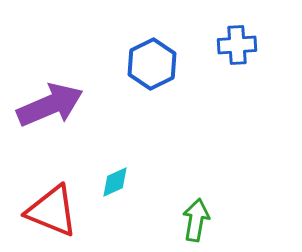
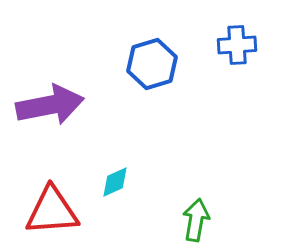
blue hexagon: rotated 9 degrees clockwise
purple arrow: rotated 12 degrees clockwise
red triangle: rotated 26 degrees counterclockwise
